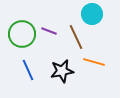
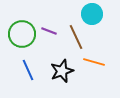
black star: rotated 10 degrees counterclockwise
